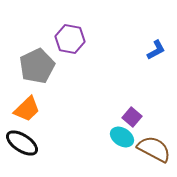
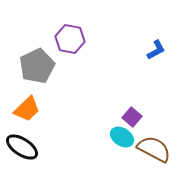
black ellipse: moved 4 px down
